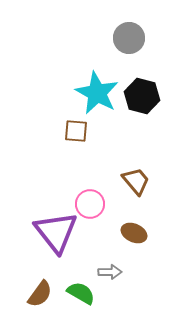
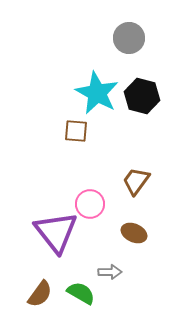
brown trapezoid: rotated 104 degrees counterclockwise
